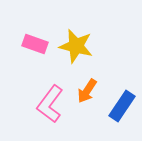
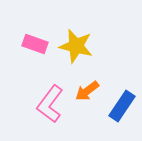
orange arrow: rotated 20 degrees clockwise
